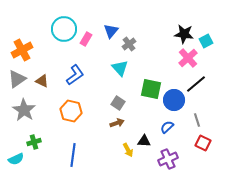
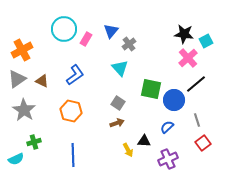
red square: rotated 28 degrees clockwise
blue line: rotated 10 degrees counterclockwise
